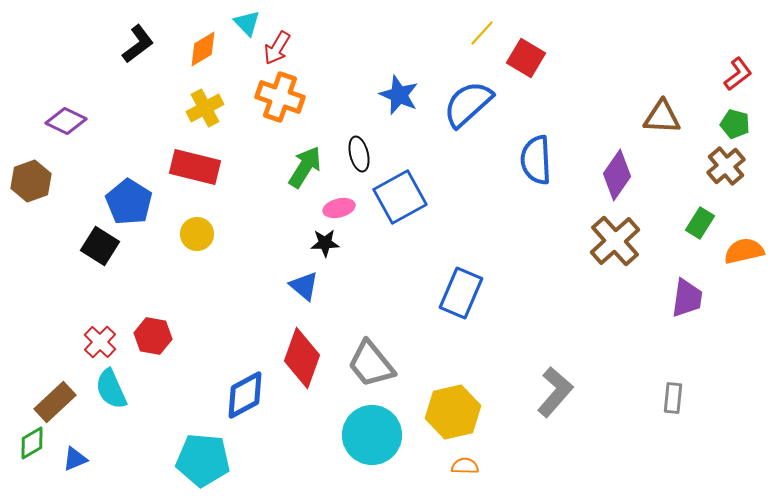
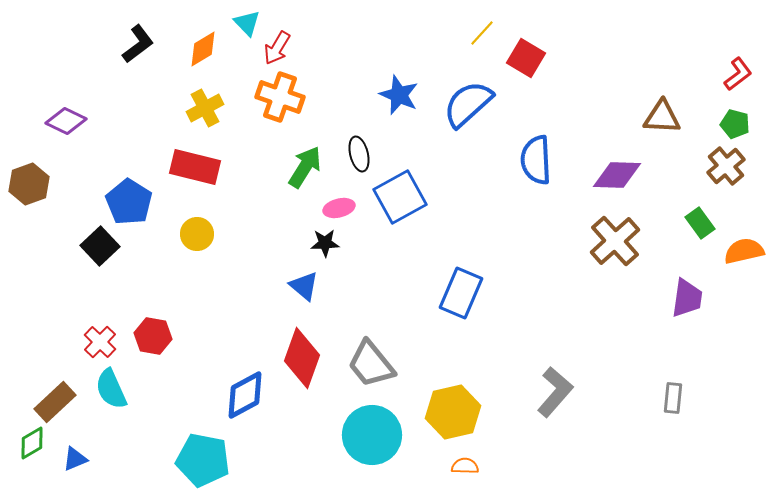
purple diamond at (617, 175): rotated 57 degrees clockwise
brown hexagon at (31, 181): moved 2 px left, 3 px down
green rectangle at (700, 223): rotated 68 degrees counterclockwise
black square at (100, 246): rotated 15 degrees clockwise
cyan pentagon at (203, 460): rotated 6 degrees clockwise
